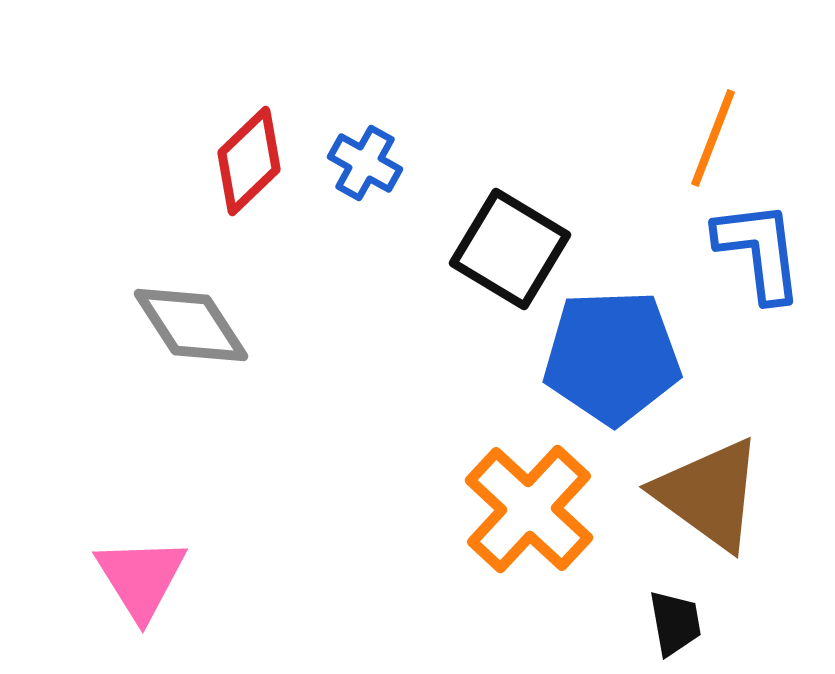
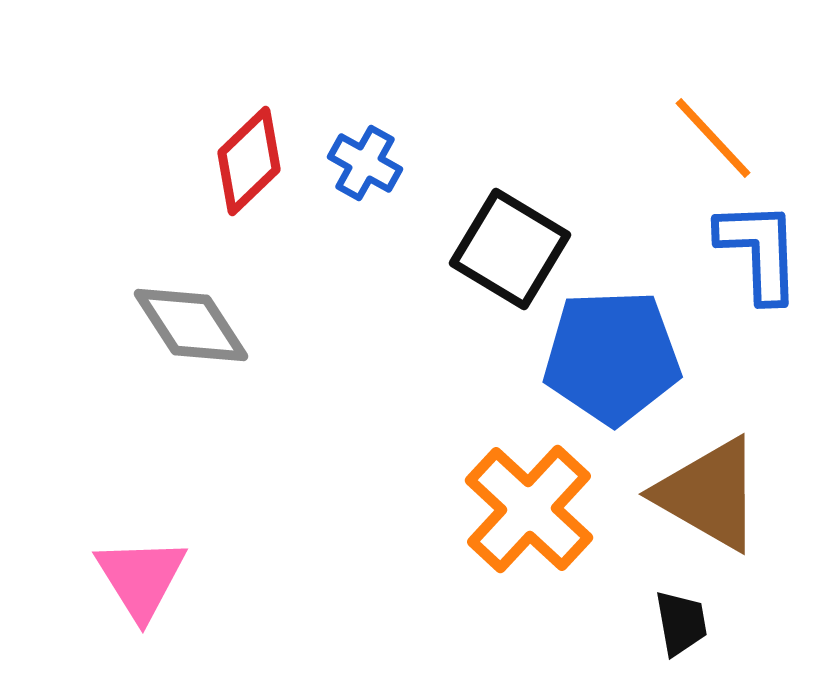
orange line: rotated 64 degrees counterclockwise
blue L-shape: rotated 5 degrees clockwise
brown triangle: rotated 6 degrees counterclockwise
black trapezoid: moved 6 px right
